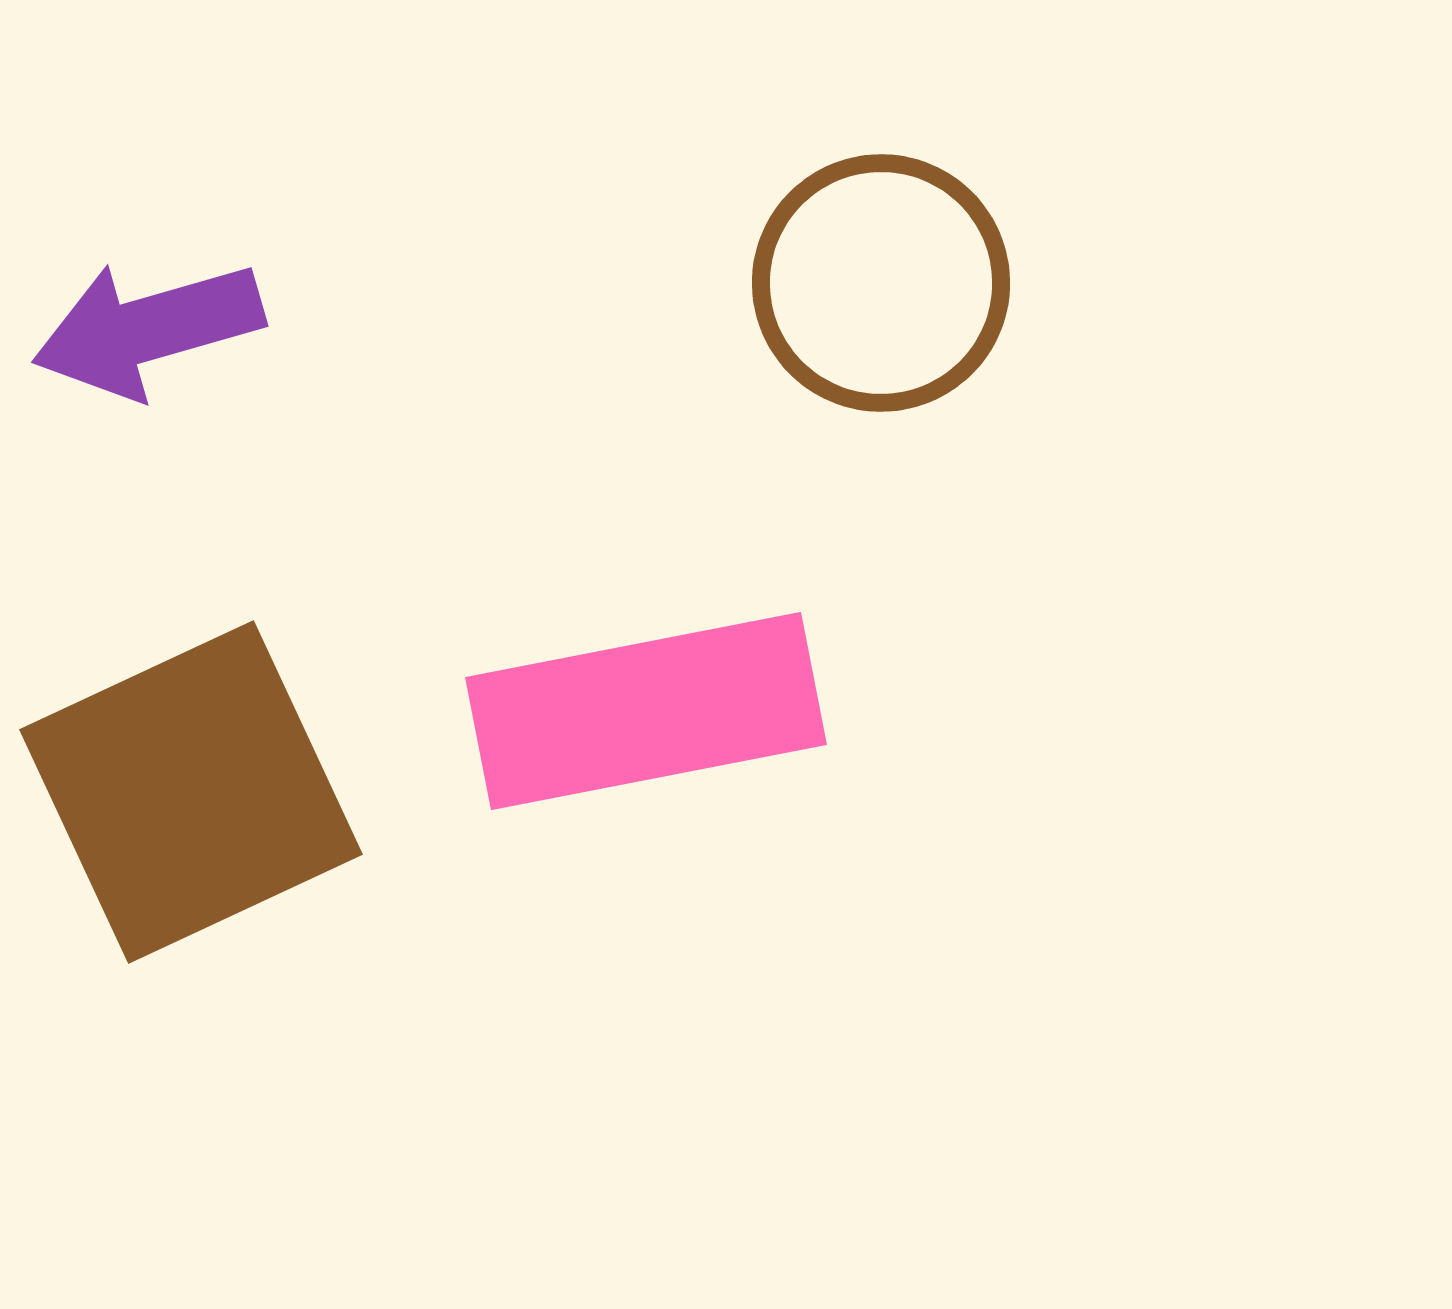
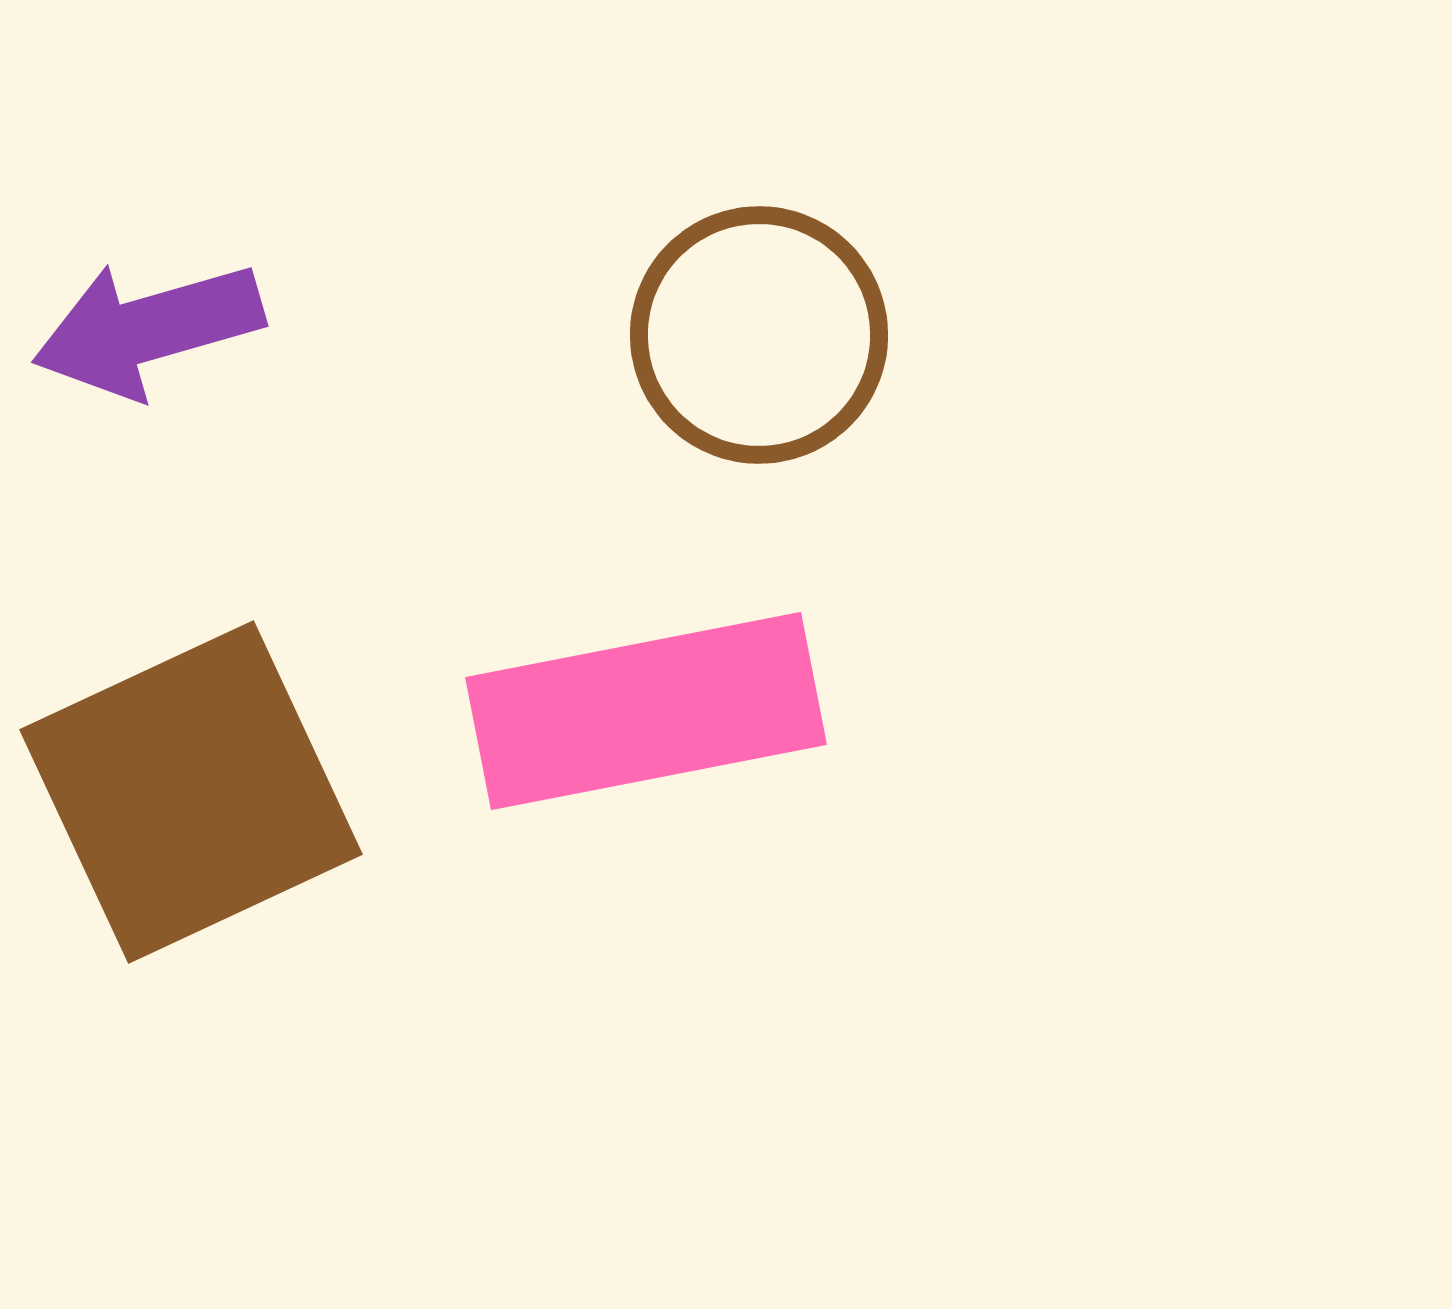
brown circle: moved 122 px left, 52 px down
